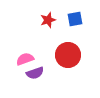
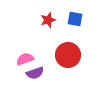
blue square: rotated 21 degrees clockwise
